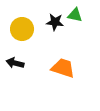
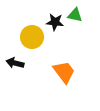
yellow circle: moved 10 px right, 8 px down
orange trapezoid: moved 1 px right, 4 px down; rotated 35 degrees clockwise
